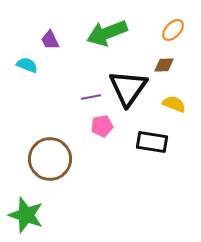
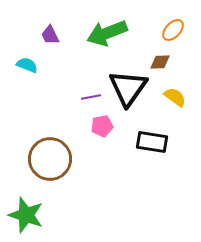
purple trapezoid: moved 5 px up
brown diamond: moved 4 px left, 3 px up
yellow semicircle: moved 1 px right, 7 px up; rotated 15 degrees clockwise
